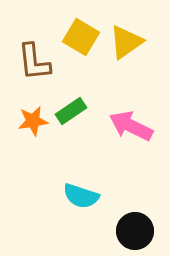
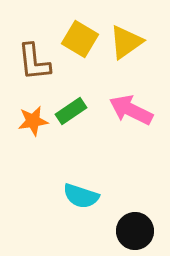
yellow square: moved 1 px left, 2 px down
pink arrow: moved 16 px up
